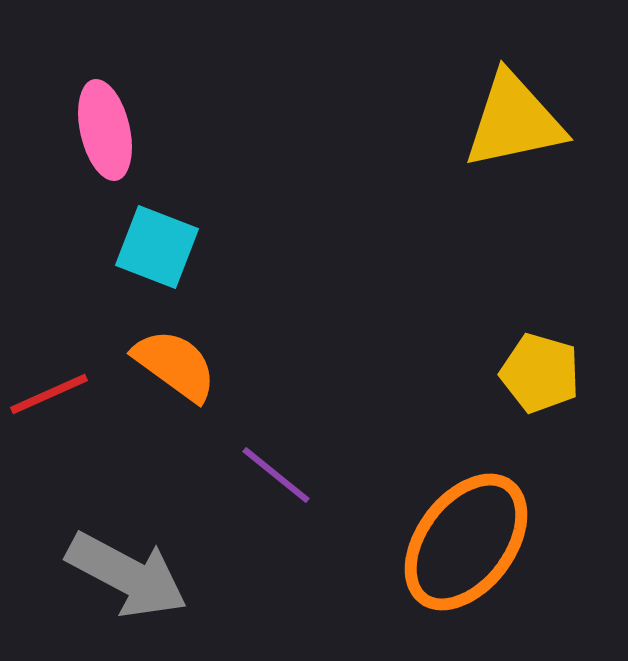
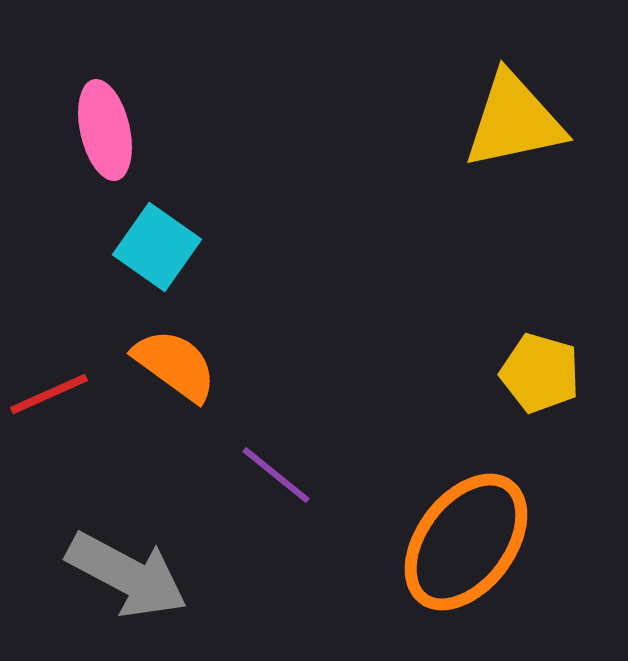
cyan square: rotated 14 degrees clockwise
